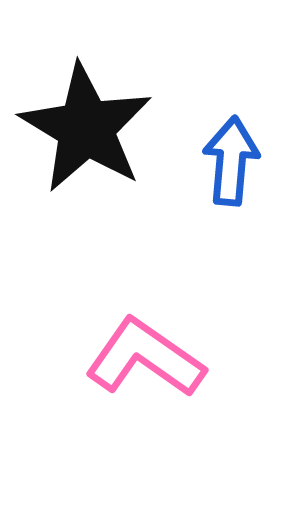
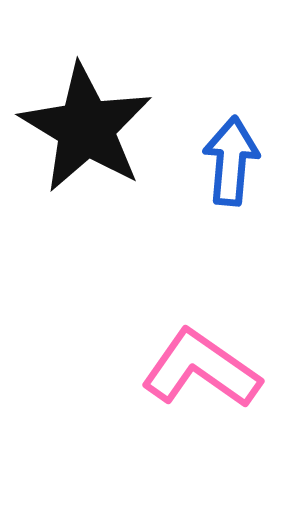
pink L-shape: moved 56 px right, 11 px down
